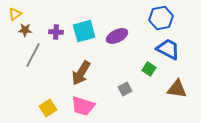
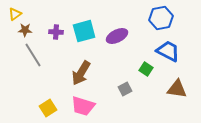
blue trapezoid: moved 2 px down
gray line: rotated 60 degrees counterclockwise
green square: moved 3 px left
